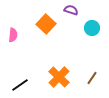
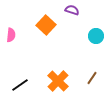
purple semicircle: moved 1 px right
orange square: moved 1 px down
cyan circle: moved 4 px right, 8 px down
pink semicircle: moved 2 px left
orange cross: moved 1 px left, 4 px down
